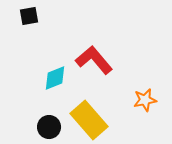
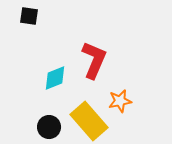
black square: rotated 18 degrees clockwise
red L-shape: rotated 63 degrees clockwise
orange star: moved 25 px left, 1 px down
yellow rectangle: moved 1 px down
